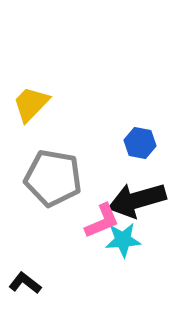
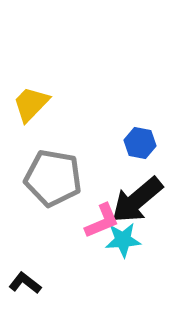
black arrow: rotated 24 degrees counterclockwise
